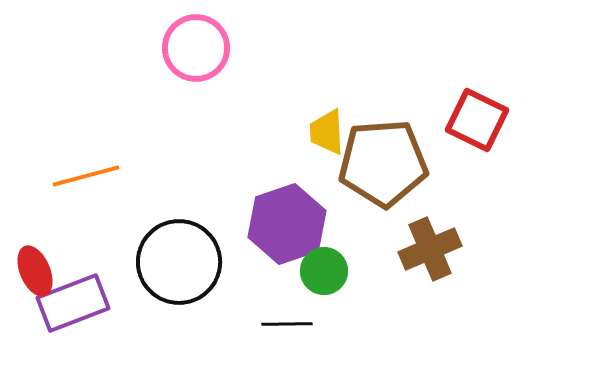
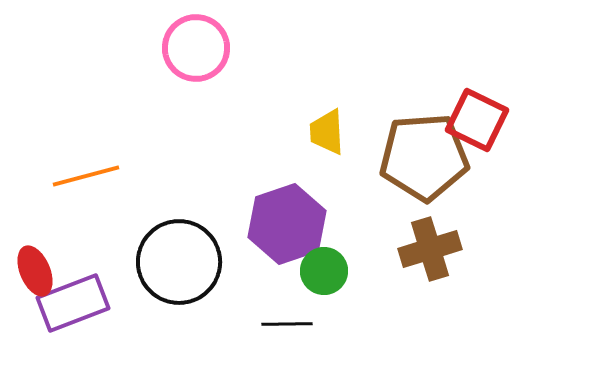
brown pentagon: moved 41 px right, 6 px up
brown cross: rotated 6 degrees clockwise
